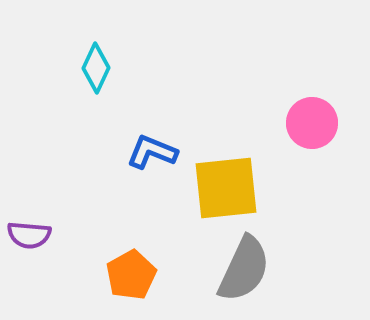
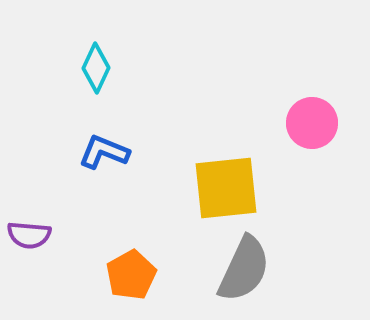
blue L-shape: moved 48 px left
